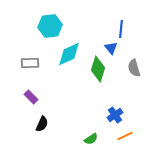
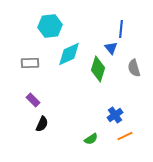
purple rectangle: moved 2 px right, 3 px down
